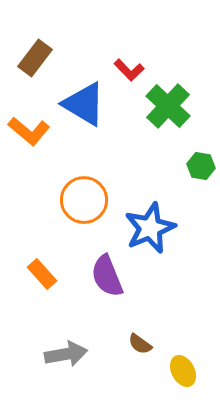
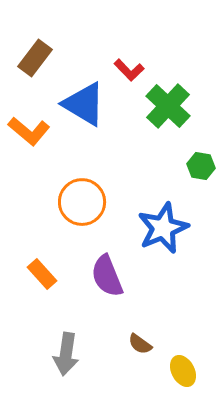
orange circle: moved 2 px left, 2 px down
blue star: moved 13 px right
gray arrow: rotated 108 degrees clockwise
